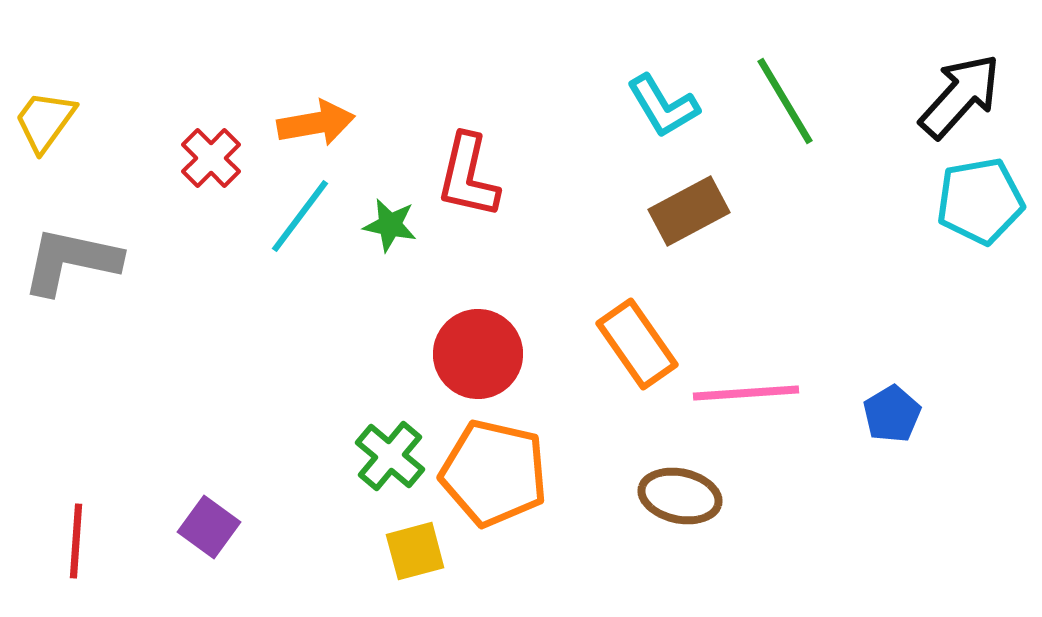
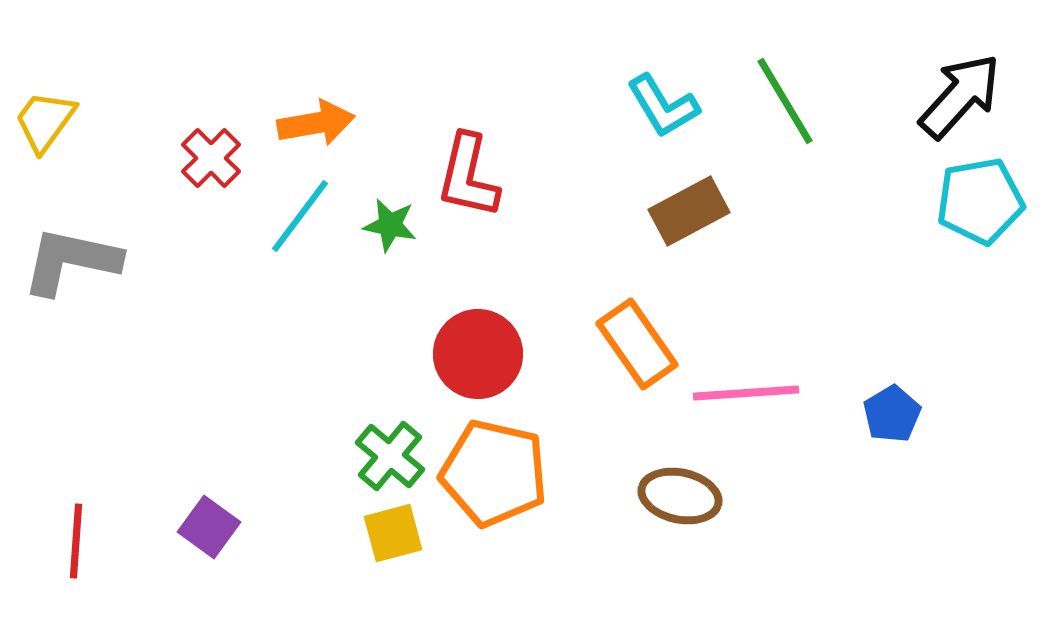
yellow square: moved 22 px left, 18 px up
